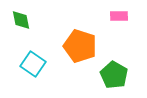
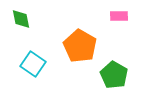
green diamond: moved 1 px up
orange pentagon: rotated 12 degrees clockwise
